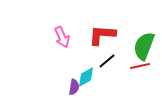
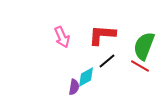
red line: rotated 42 degrees clockwise
